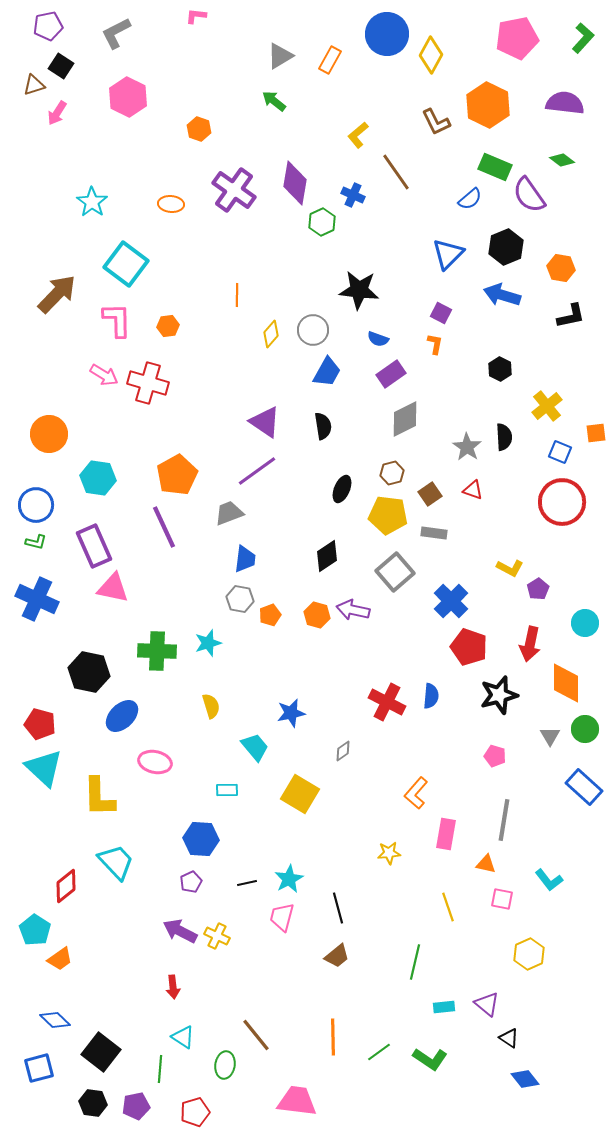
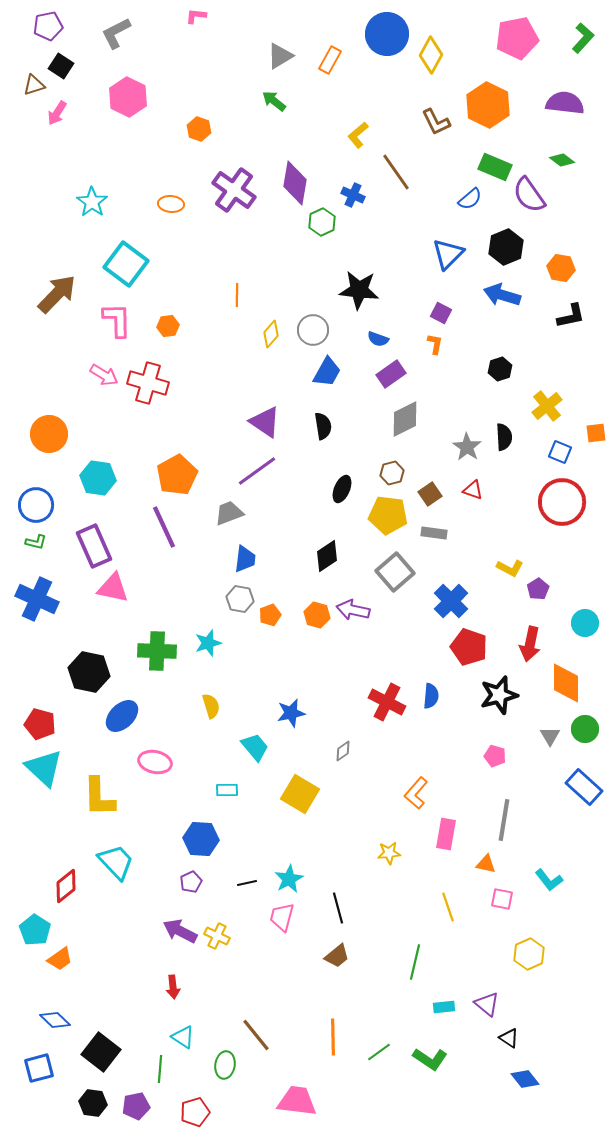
black hexagon at (500, 369): rotated 15 degrees clockwise
